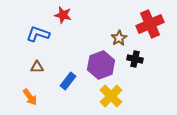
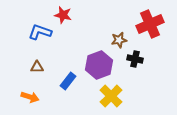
blue L-shape: moved 2 px right, 2 px up
brown star: moved 2 px down; rotated 21 degrees clockwise
purple hexagon: moved 2 px left
orange arrow: rotated 36 degrees counterclockwise
